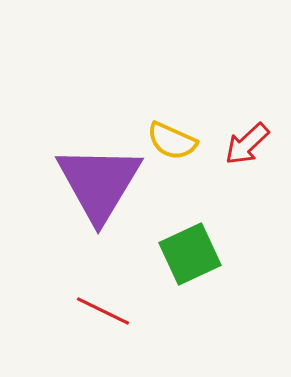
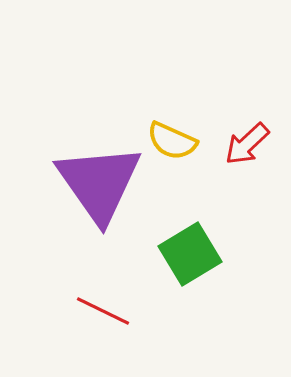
purple triangle: rotated 6 degrees counterclockwise
green square: rotated 6 degrees counterclockwise
